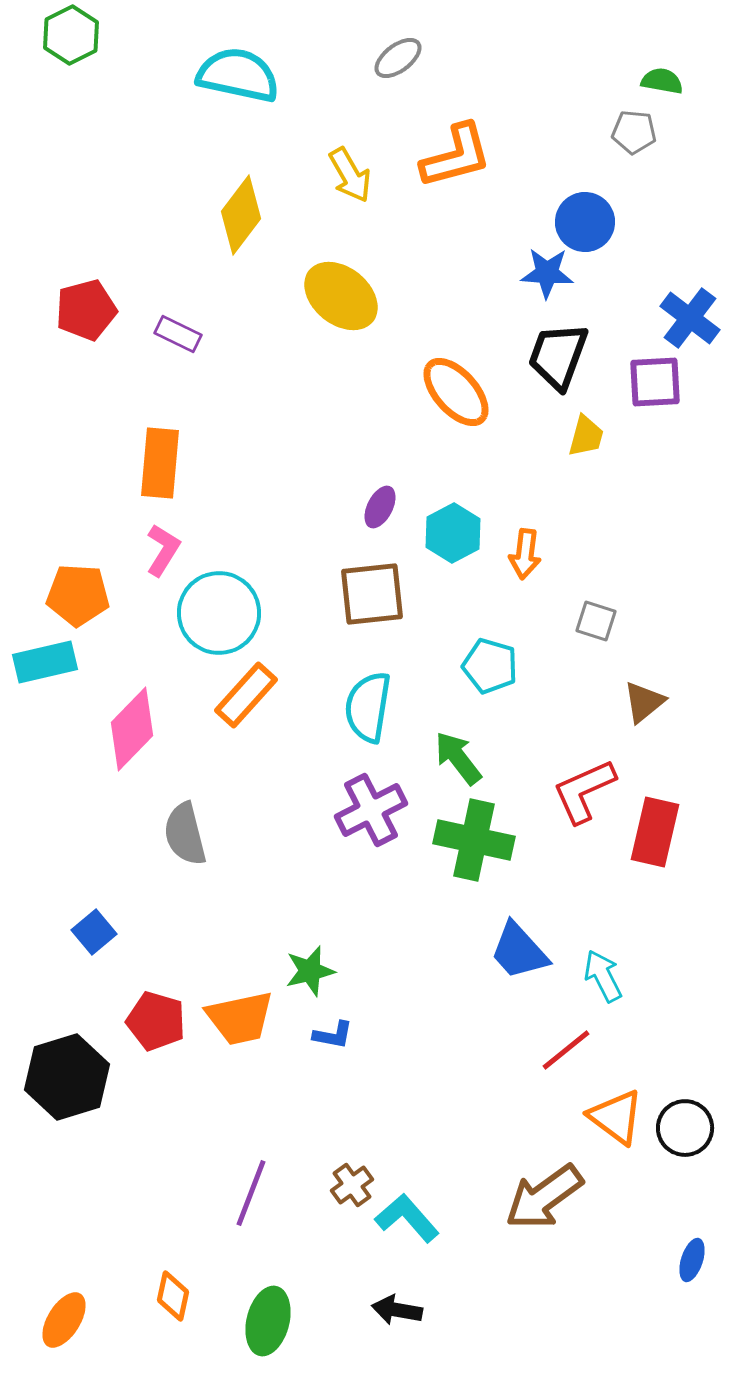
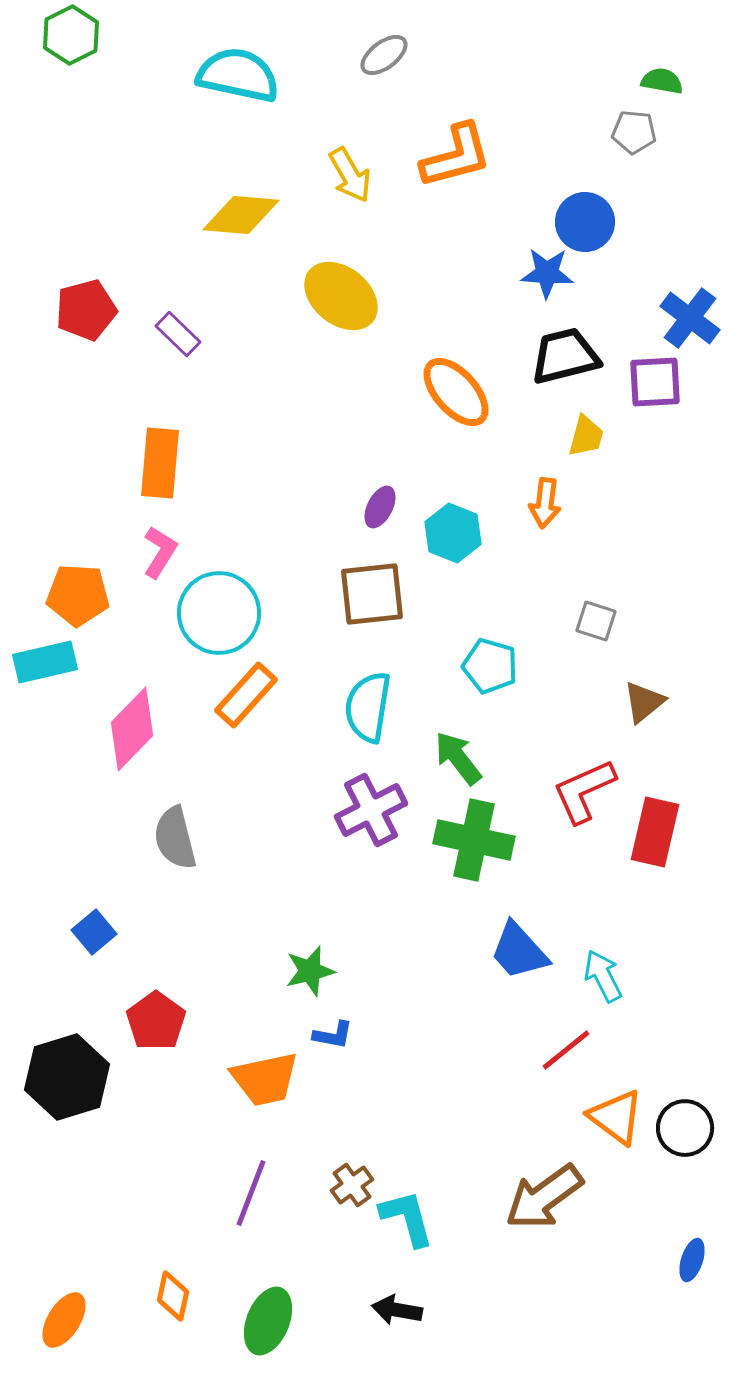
gray ellipse at (398, 58): moved 14 px left, 3 px up
yellow diamond at (241, 215): rotated 58 degrees clockwise
purple rectangle at (178, 334): rotated 18 degrees clockwise
black trapezoid at (558, 356): moved 7 px right; rotated 56 degrees clockwise
cyan hexagon at (453, 533): rotated 10 degrees counterclockwise
pink L-shape at (163, 550): moved 3 px left, 2 px down
orange arrow at (525, 554): moved 20 px right, 51 px up
gray semicircle at (185, 834): moved 10 px left, 4 px down
orange trapezoid at (240, 1018): moved 25 px right, 61 px down
red pentagon at (156, 1021): rotated 20 degrees clockwise
cyan L-shape at (407, 1218): rotated 26 degrees clockwise
green ellipse at (268, 1321): rotated 8 degrees clockwise
